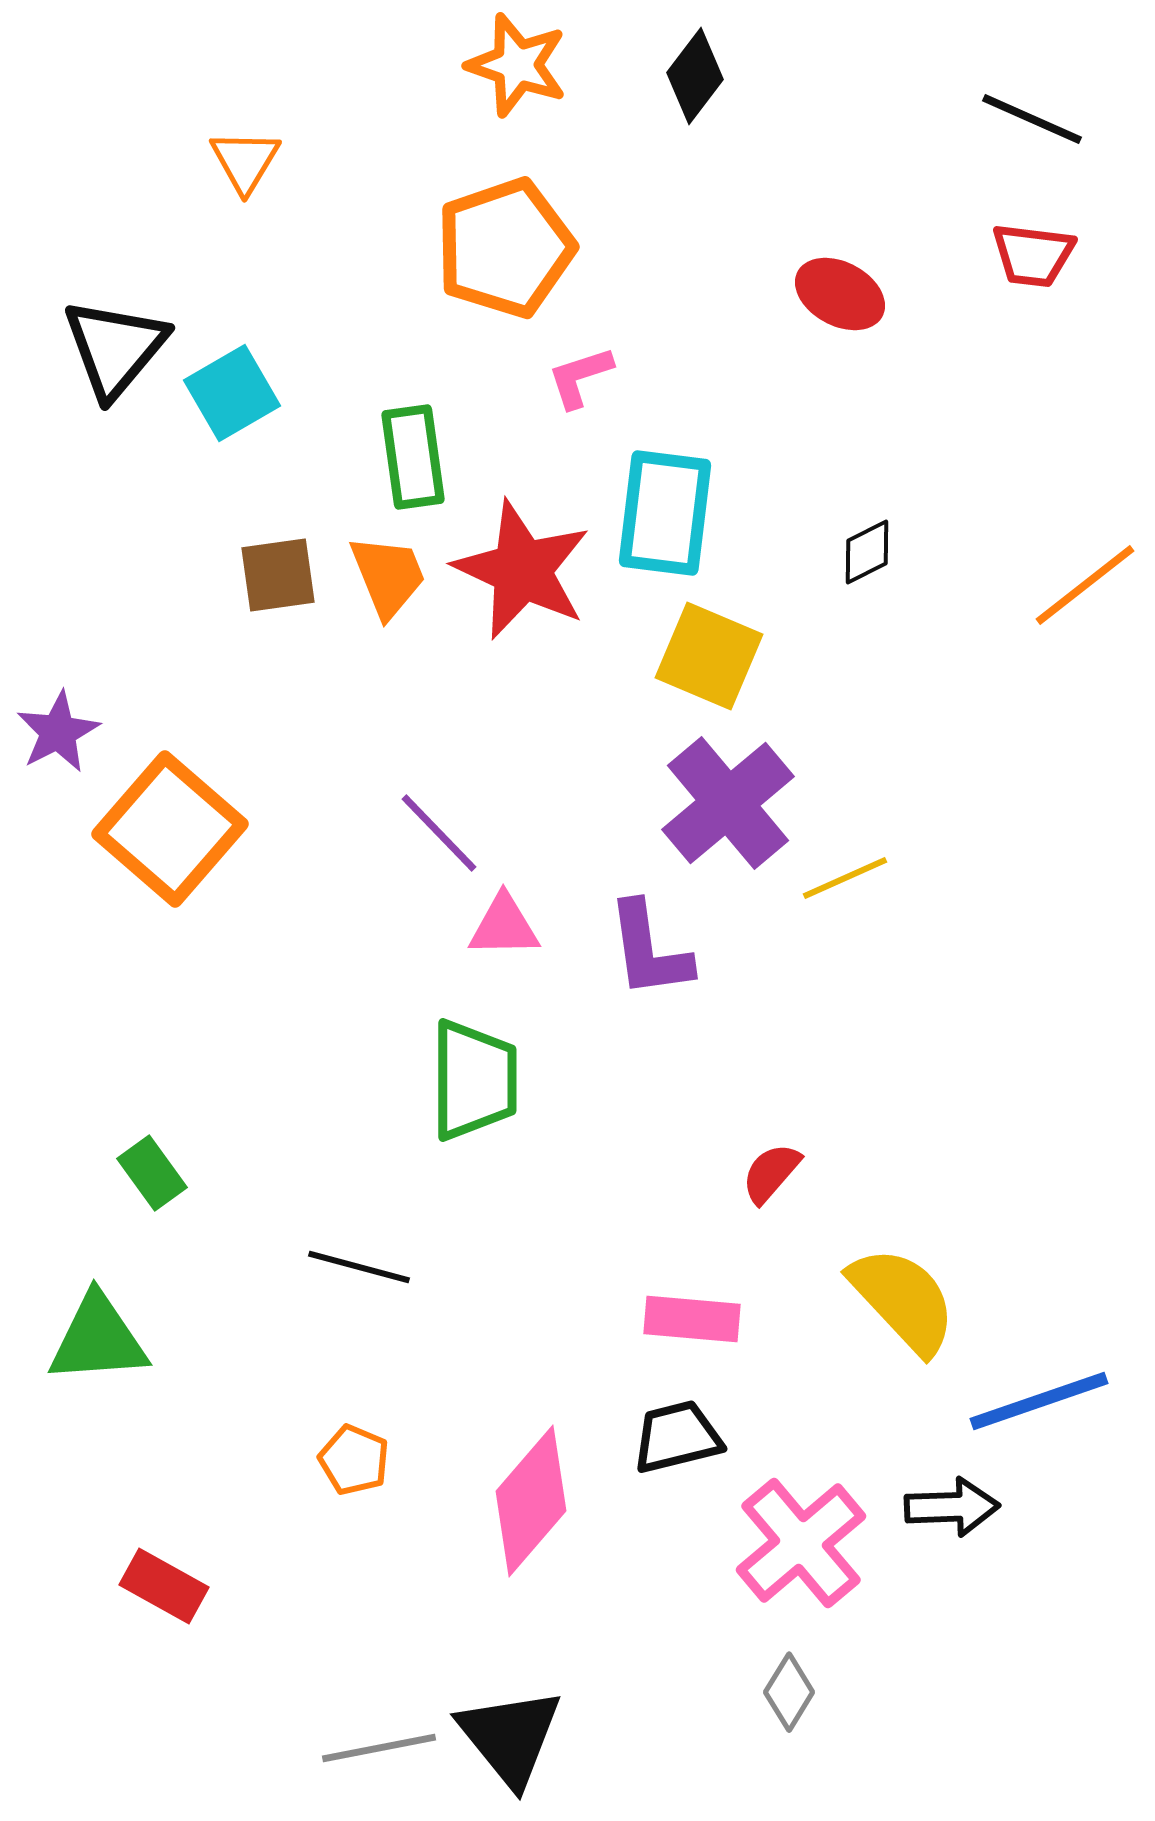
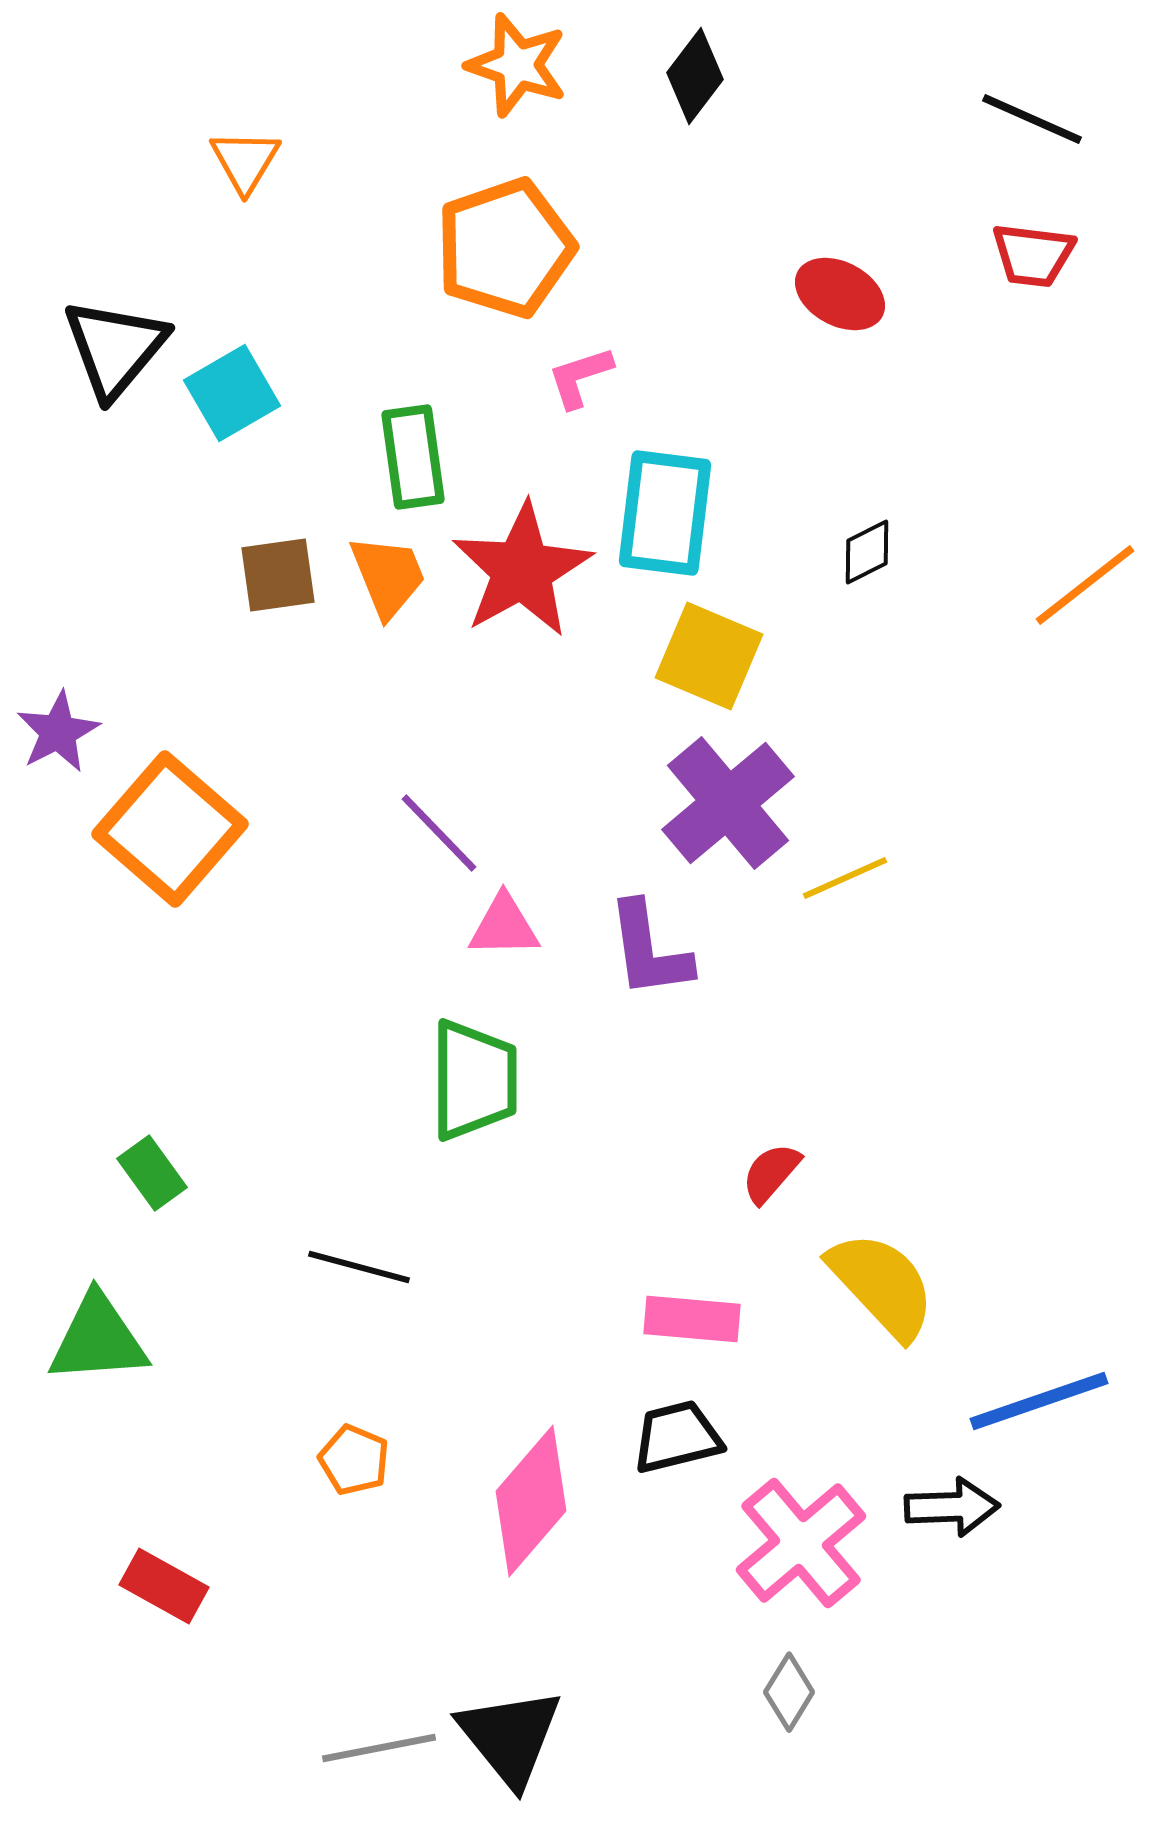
red star at (522, 570): rotated 18 degrees clockwise
yellow semicircle at (903, 1300): moved 21 px left, 15 px up
